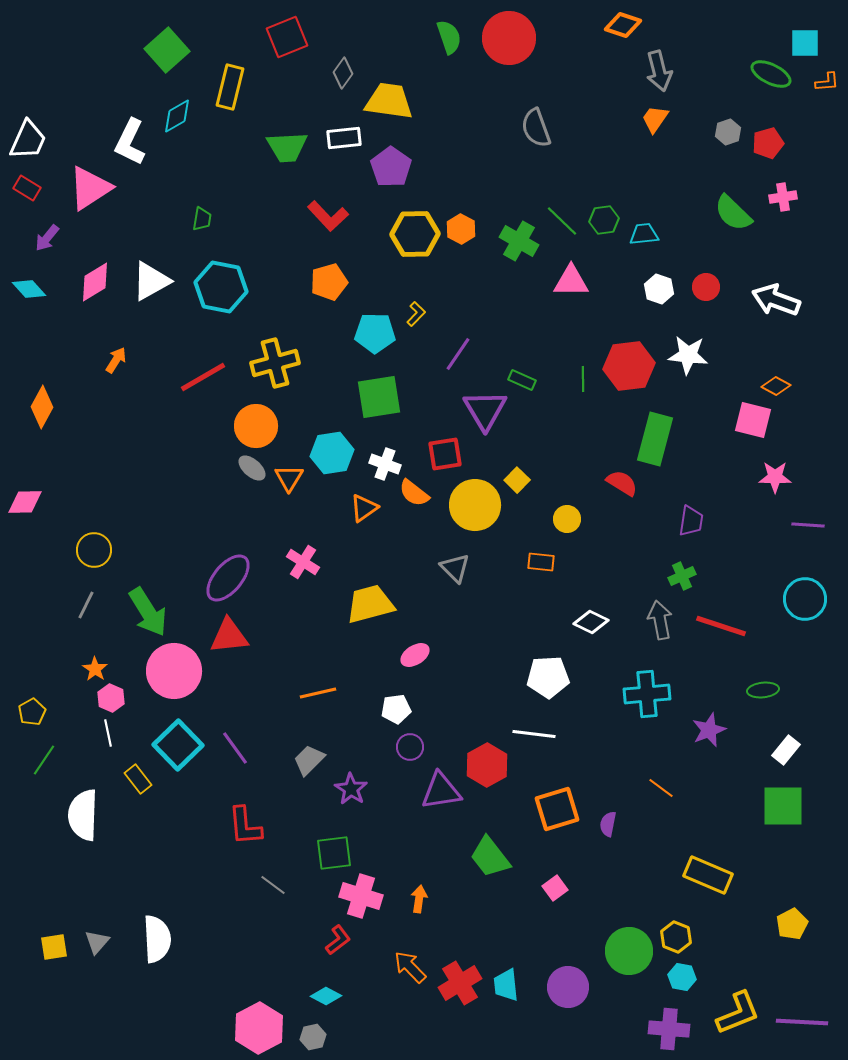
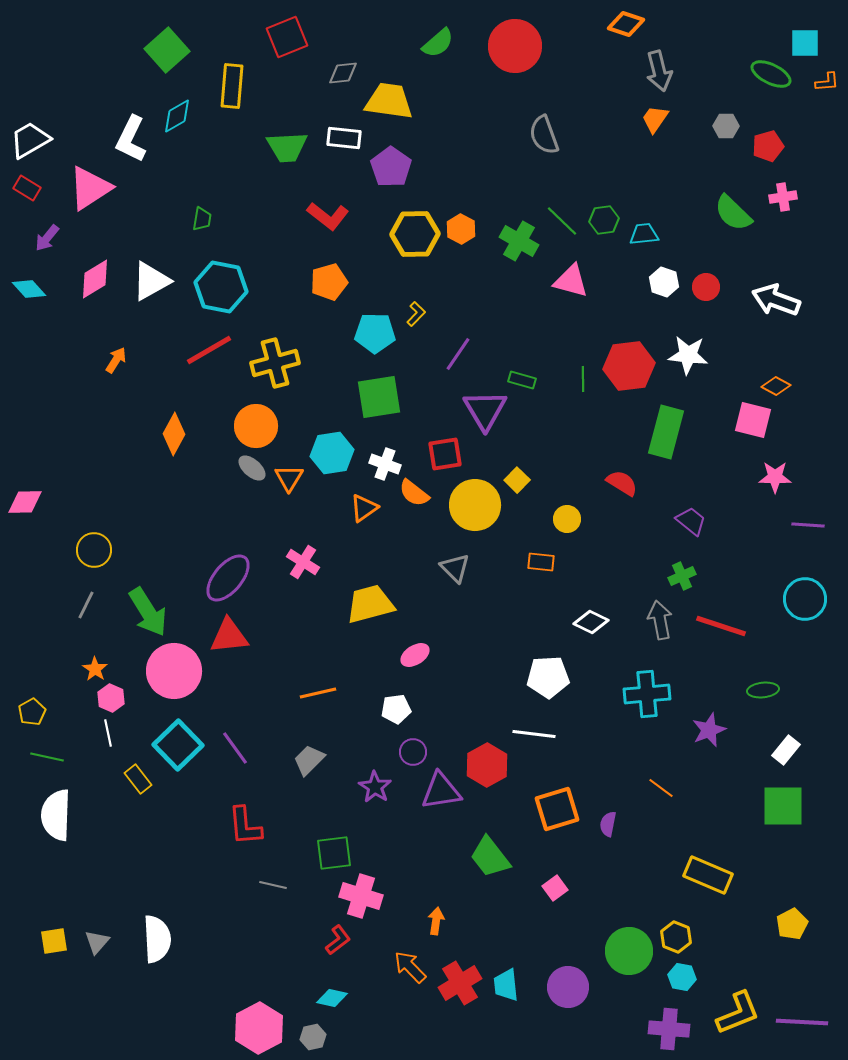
orange diamond at (623, 25): moved 3 px right, 1 px up
green semicircle at (449, 37): moved 11 px left, 6 px down; rotated 68 degrees clockwise
red circle at (509, 38): moved 6 px right, 8 px down
gray diamond at (343, 73): rotated 48 degrees clockwise
yellow rectangle at (230, 87): moved 2 px right, 1 px up; rotated 9 degrees counterclockwise
gray semicircle at (536, 128): moved 8 px right, 7 px down
gray hexagon at (728, 132): moved 2 px left, 6 px up; rotated 20 degrees clockwise
white rectangle at (344, 138): rotated 12 degrees clockwise
white trapezoid at (28, 140): moved 2 px right; rotated 144 degrees counterclockwise
white L-shape at (130, 142): moved 1 px right, 3 px up
red pentagon at (768, 143): moved 3 px down
red L-shape at (328, 216): rotated 9 degrees counterclockwise
pink triangle at (571, 281): rotated 15 degrees clockwise
pink diamond at (95, 282): moved 3 px up
white hexagon at (659, 289): moved 5 px right, 7 px up
red line at (203, 377): moved 6 px right, 27 px up
green rectangle at (522, 380): rotated 8 degrees counterclockwise
orange diamond at (42, 407): moved 132 px right, 27 px down
green rectangle at (655, 439): moved 11 px right, 7 px up
purple trapezoid at (691, 521): rotated 60 degrees counterclockwise
purple circle at (410, 747): moved 3 px right, 5 px down
green line at (44, 760): moved 3 px right, 3 px up; rotated 68 degrees clockwise
purple star at (351, 789): moved 24 px right, 2 px up
white semicircle at (83, 815): moved 27 px left
gray line at (273, 885): rotated 24 degrees counterclockwise
orange arrow at (419, 899): moved 17 px right, 22 px down
yellow square at (54, 947): moved 6 px up
cyan diamond at (326, 996): moved 6 px right, 2 px down; rotated 16 degrees counterclockwise
